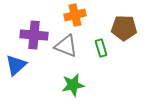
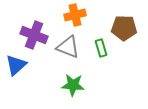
purple cross: rotated 16 degrees clockwise
gray triangle: moved 2 px right, 1 px down
green star: rotated 15 degrees clockwise
